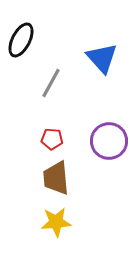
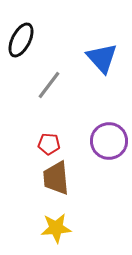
gray line: moved 2 px left, 2 px down; rotated 8 degrees clockwise
red pentagon: moved 3 px left, 5 px down
yellow star: moved 6 px down
